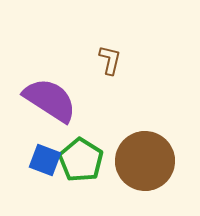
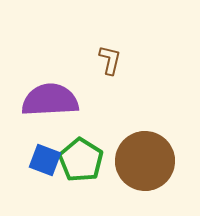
purple semicircle: rotated 36 degrees counterclockwise
